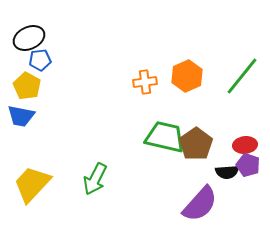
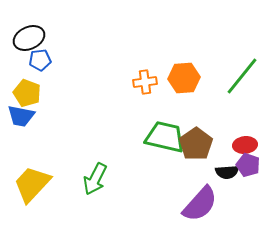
orange hexagon: moved 3 px left, 2 px down; rotated 20 degrees clockwise
yellow pentagon: moved 7 px down; rotated 8 degrees counterclockwise
